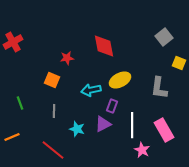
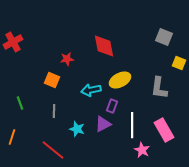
gray square: rotated 30 degrees counterclockwise
red star: moved 1 px down
orange line: rotated 49 degrees counterclockwise
